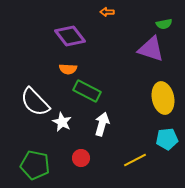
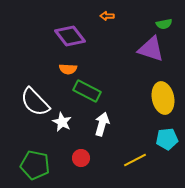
orange arrow: moved 4 px down
